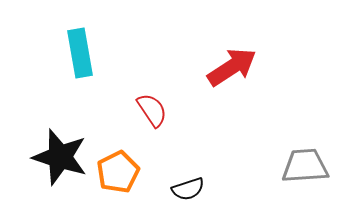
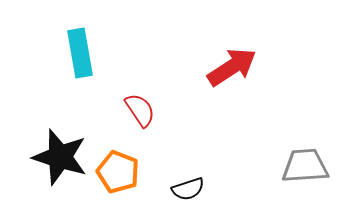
red semicircle: moved 12 px left
orange pentagon: rotated 24 degrees counterclockwise
